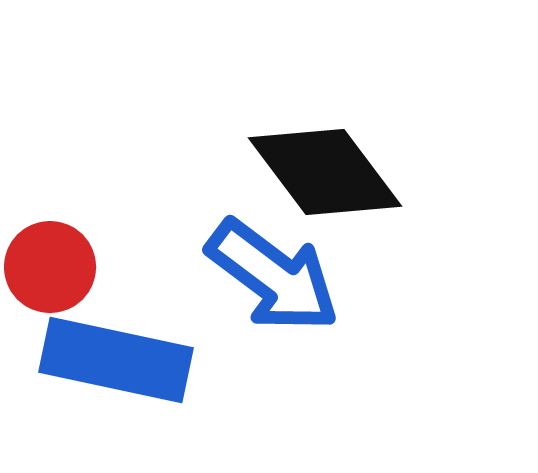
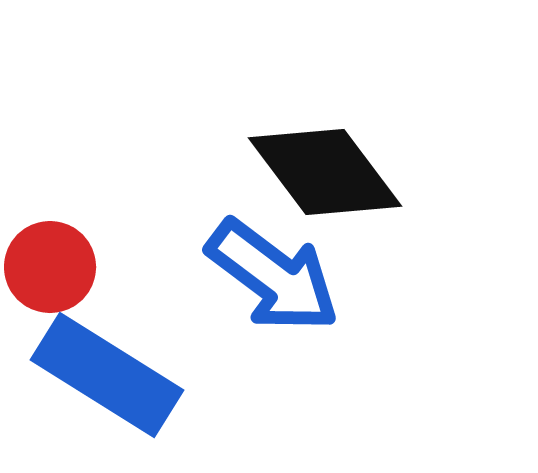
blue rectangle: moved 9 px left, 15 px down; rotated 20 degrees clockwise
